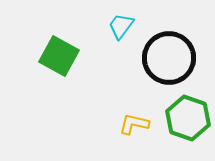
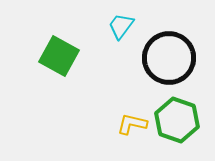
green hexagon: moved 11 px left, 2 px down
yellow L-shape: moved 2 px left
